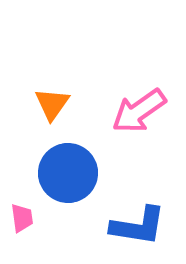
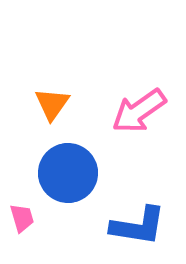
pink trapezoid: rotated 8 degrees counterclockwise
